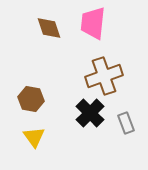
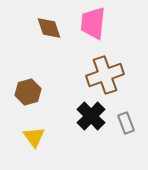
brown cross: moved 1 px right, 1 px up
brown hexagon: moved 3 px left, 7 px up; rotated 25 degrees counterclockwise
black cross: moved 1 px right, 3 px down
